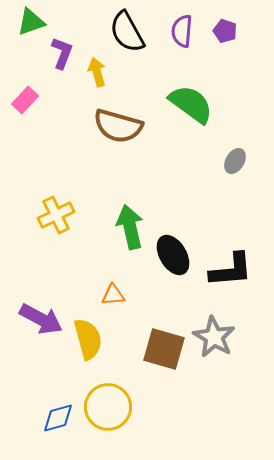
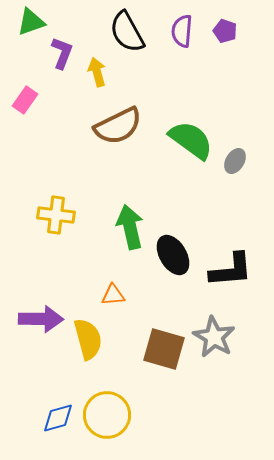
pink rectangle: rotated 8 degrees counterclockwise
green semicircle: moved 36 px down
brown semicircle: rotated 42 degrees counterclockwise
yellow cross: rotated 33 degrees clockwise
purple arrow: rotated 27 degrees counterclockwise
yellow circle: moved 1 px left, 8 px down
